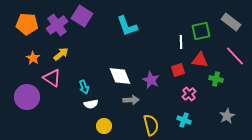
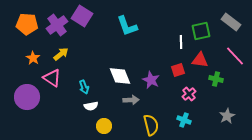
white semicircle: moved 2 px down
